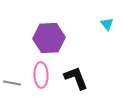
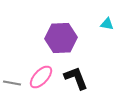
cyan triangle: rotated 40 degrees counterclockwise
purple hexagon: moved 12 px right
pink ellipse: moved 2 px down; rotated 45 degrees clockwise
